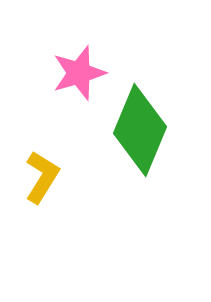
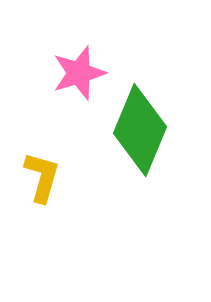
yellow L-shape: rotated 16 degrees counterclockwise
